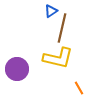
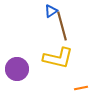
brown line: moved 2 px up; rotated 28 degrees counterclockwise
orange line: moved 2 px right; rotated 72 degrees counterclockwise
